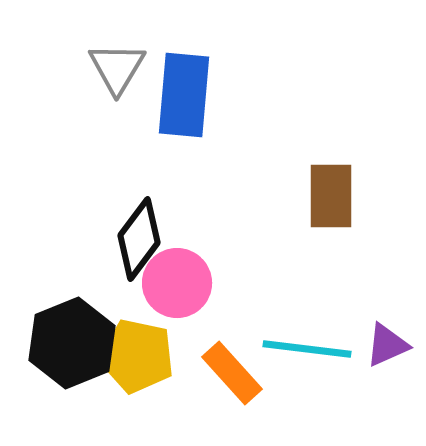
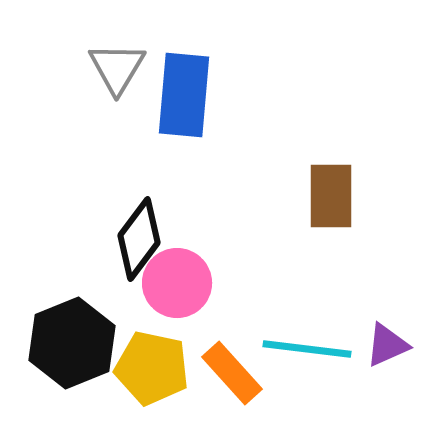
yellow pentagon: moved 15 px right, 12 px down
